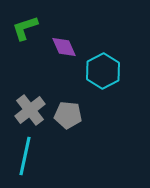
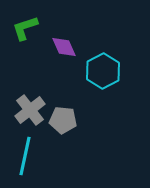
gray pentagon: moved 5 px left, 5 px down
